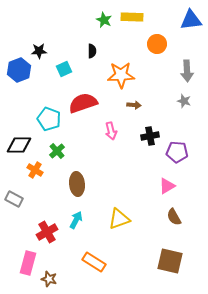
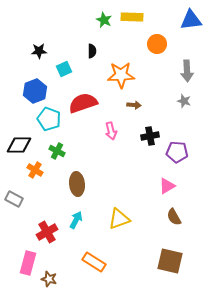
blue hexagon: moved 16 px right, 21 px down
green cross: rotated 21 degrees counterclockwise
